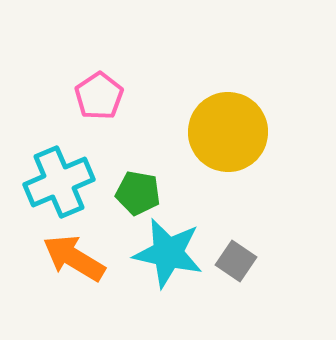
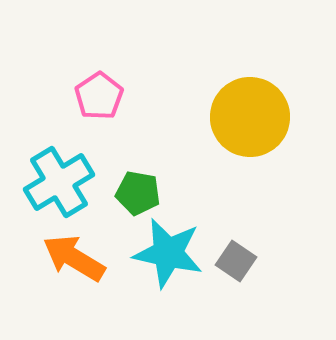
yellow circle: moved 22 px right, 15 px up
cyan cross: rotated 8 degrees counterclockwise
